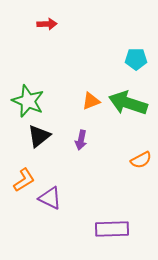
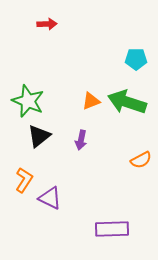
green arrow: moved 1 px left, 1 px up
orange L-shape: rotated 25 degrees counterclockwise
